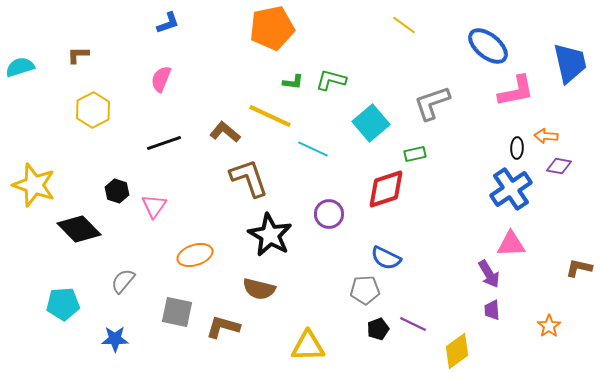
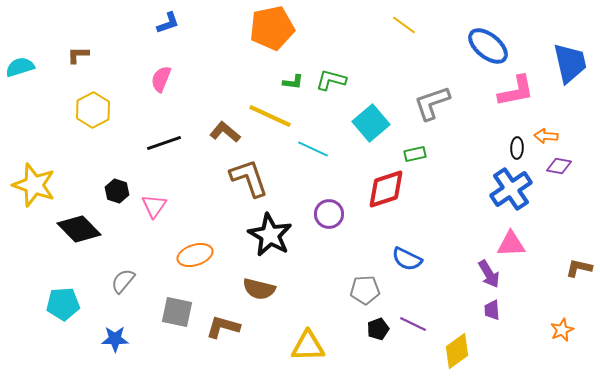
blue semicircle at (386, 258): moved 21 px right, 1 px down
orange star at (549, 326): moved 13 px right, 4 px down; rotated 10 degrees clockwise
